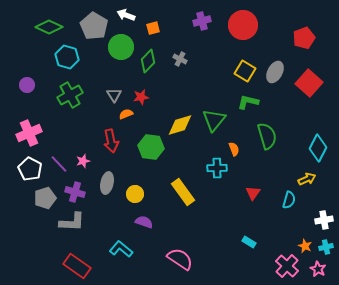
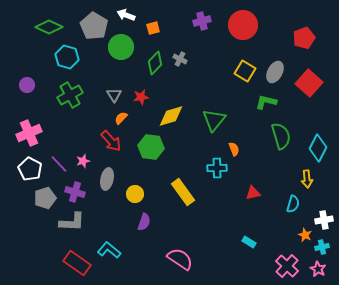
green diamond at (148, 61): moved 7 px right, 2 px down
green L-shape at (248, 102): moved 18 px right
orange semicircle at (126, 114): moved 5 px left, 4 px down; rotated 24 degrees counterclockwise
yellow diamond at (180, 125): moved 9 px left, 9 px up
green semicircle at (267, 136): moved 14 px right
red arrow at (111, 141): rotated 30 degrees counterclockwise
yellow arrow at (307, 179): rotated 108 degrees clockwise
gray ellipse at (107, 183): moved 4 px up
red triangle at (253, 193): rotated 42 degrees clockwise
cyan semicircle at (289, 200): moved 4 px right, 4 px down
purple semicircle at (144, 222): rotated 90 degrees clockwise
orange star at (305, 246): moved 11 px up
cyan cross at (326, 247): moved 4 px left
cyan L-shape at (121, 249): moved 12 px left, 1 px down
red rectangle at (77, 266): moved 3 px up
